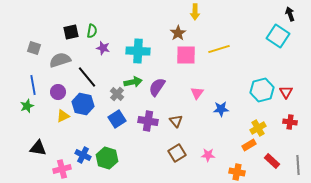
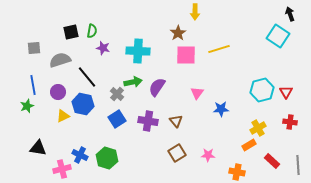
gray square: rotated 24 degrees counterclockwise
blue cross: moved 3 px left
